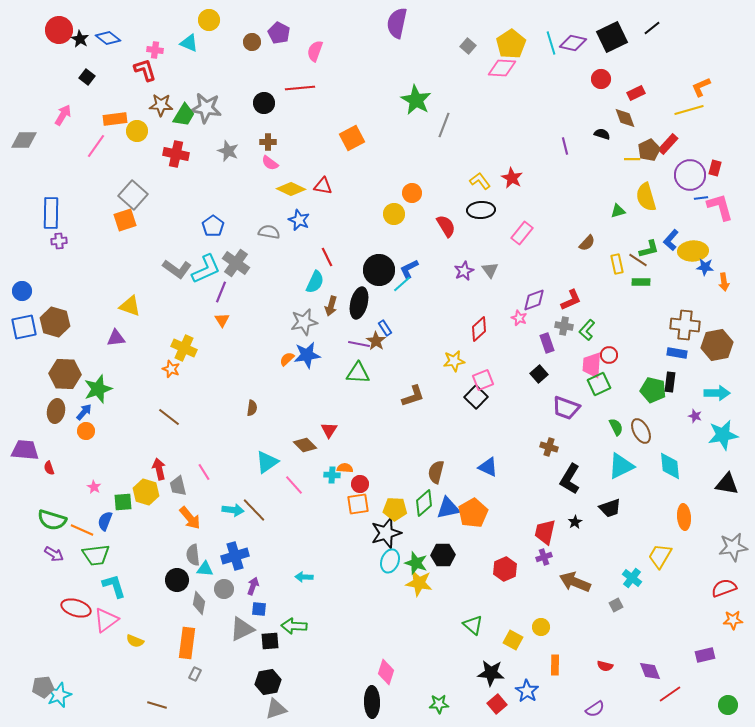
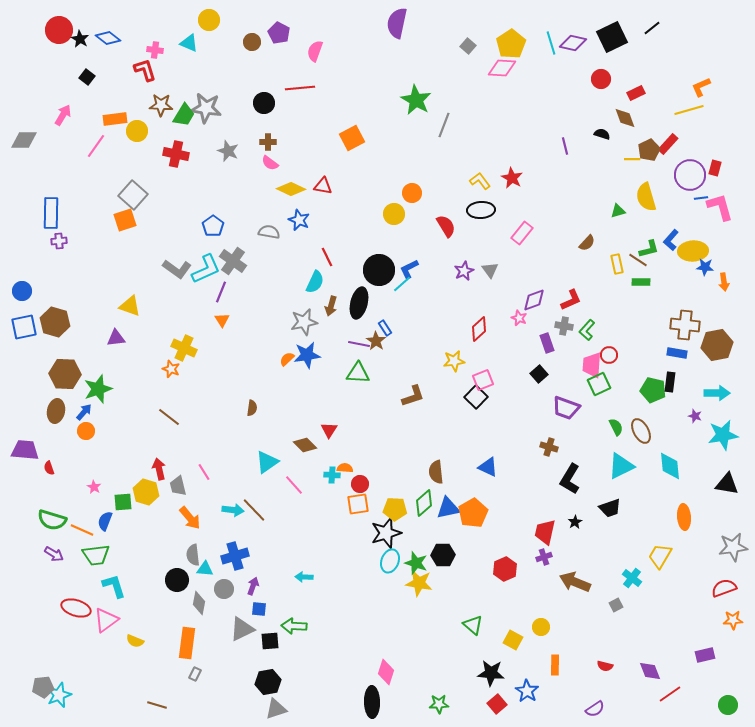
gray cross at (236, 263): moved 3 px left, 2 px up
brown semicircle at (436, 472): rotated 20 degrees counterclockwise
